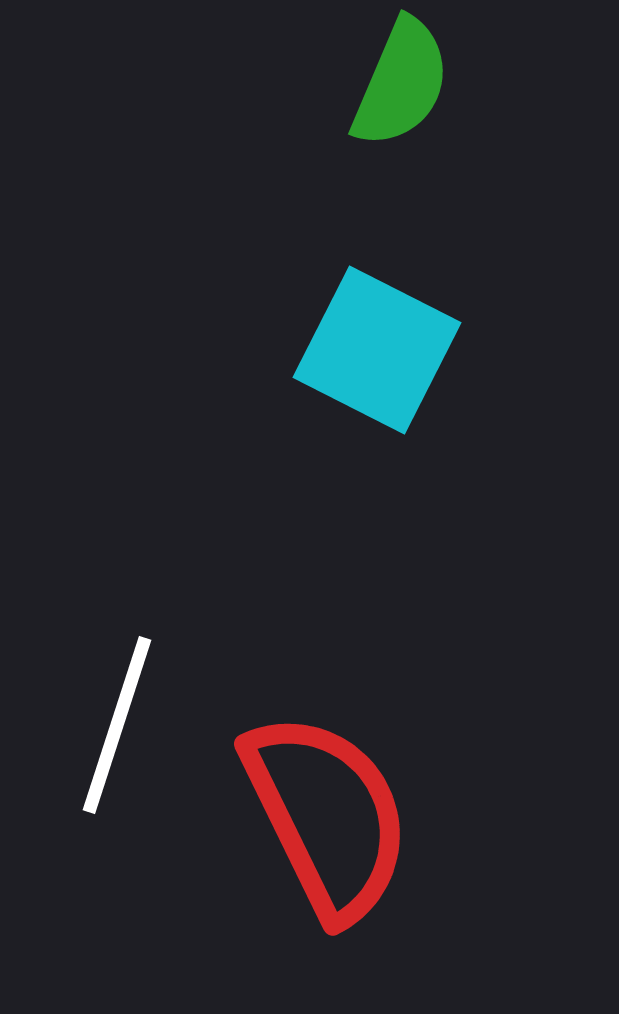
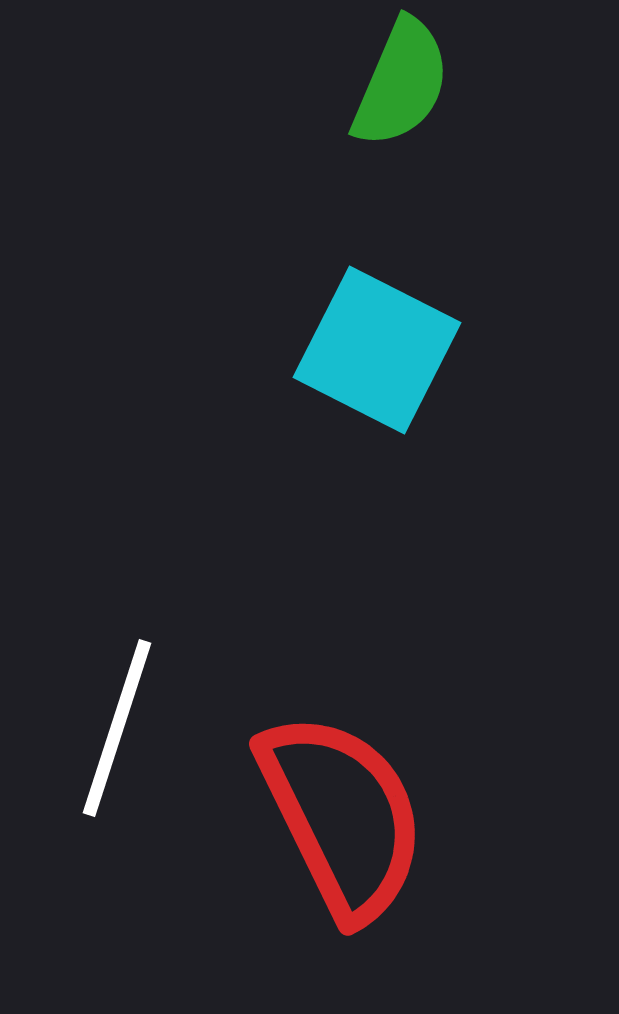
white line: moved 3 px down
red semicircle: moved 15 px right
